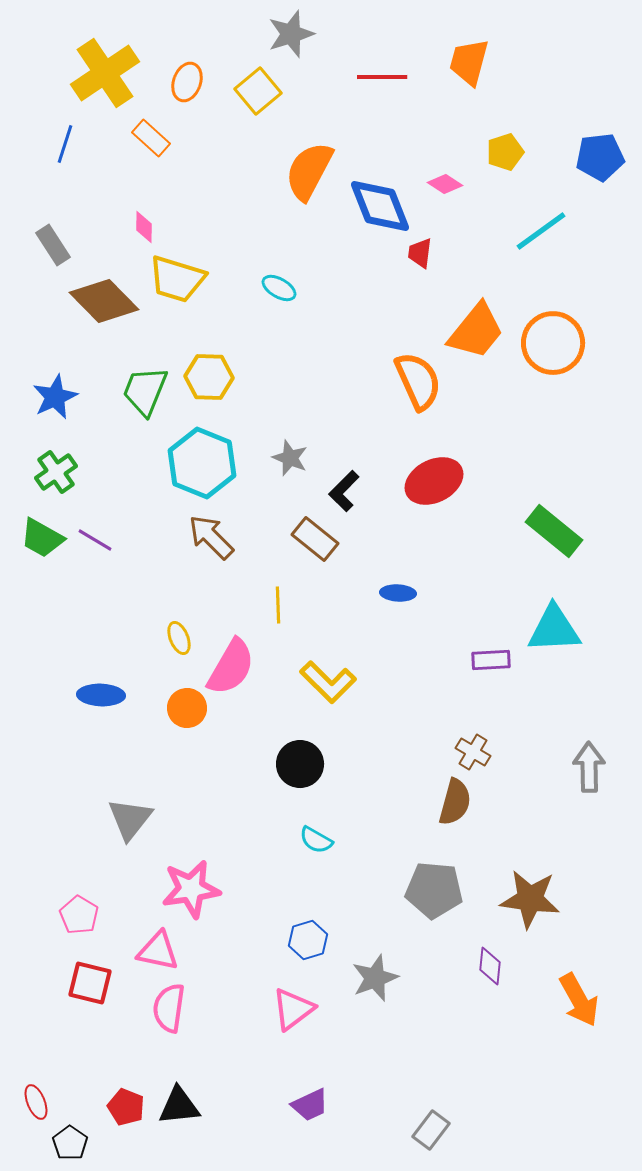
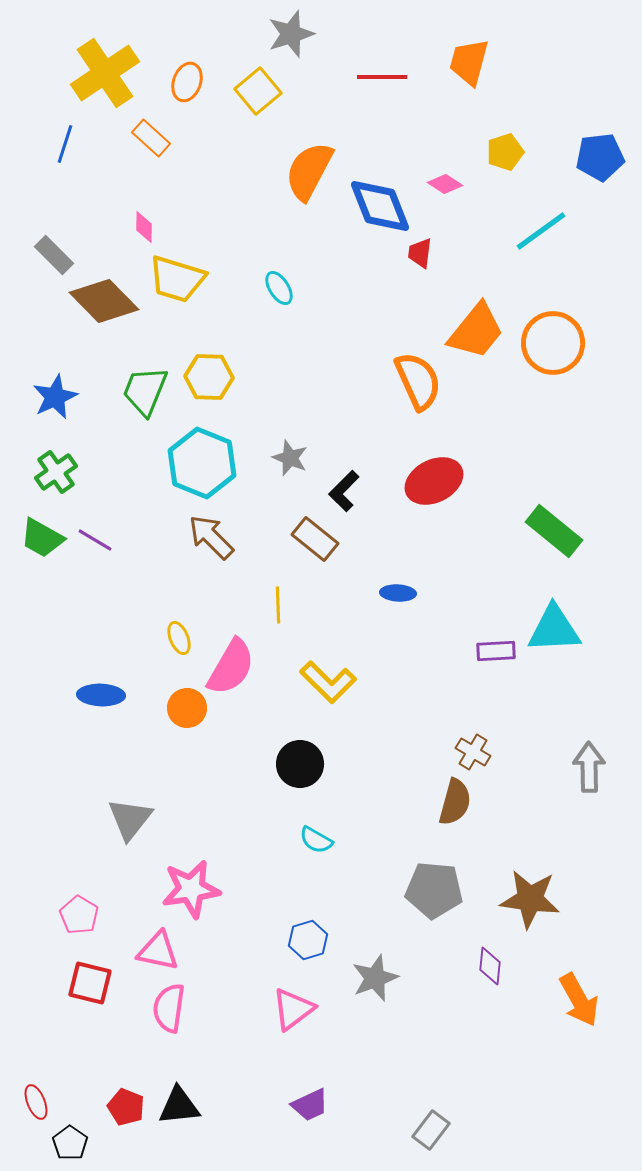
gray rectangle at (53, 245): moved 1 px right, 10 px down; rotated 12 degrees counterclockwise
cyan ellipse at (279, 288): rotated 28 degrees clockwise
purple rectangle at (491, 660): moved 5 px right, 9 px up
